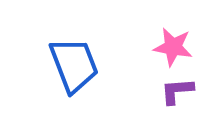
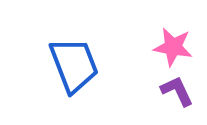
purple L-shape: rotated 69 degrees clockwise
